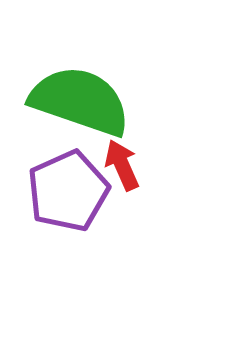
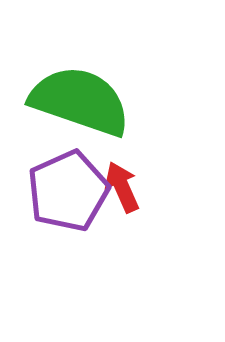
red arrow: moved 22 px down
